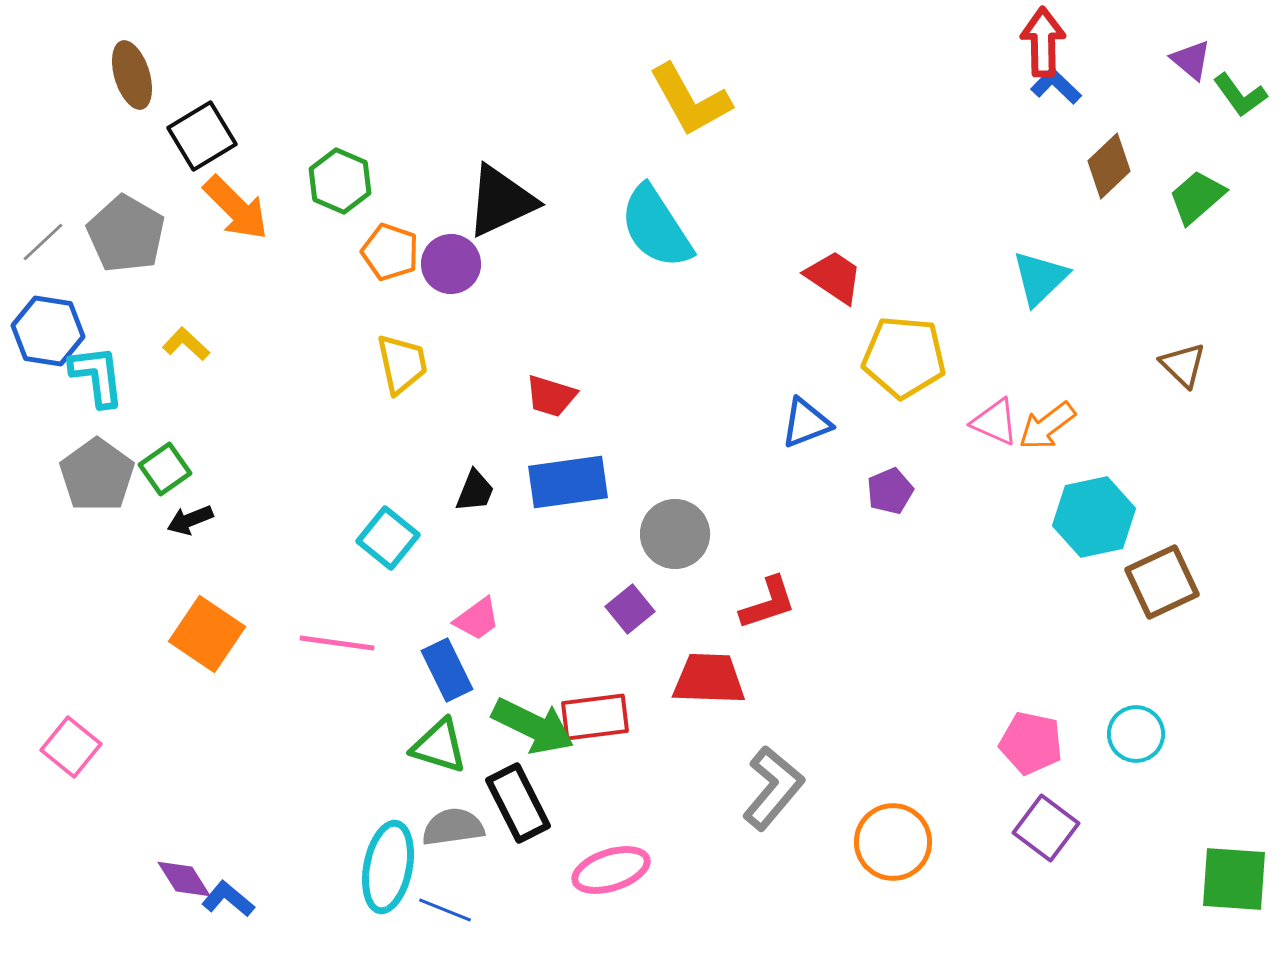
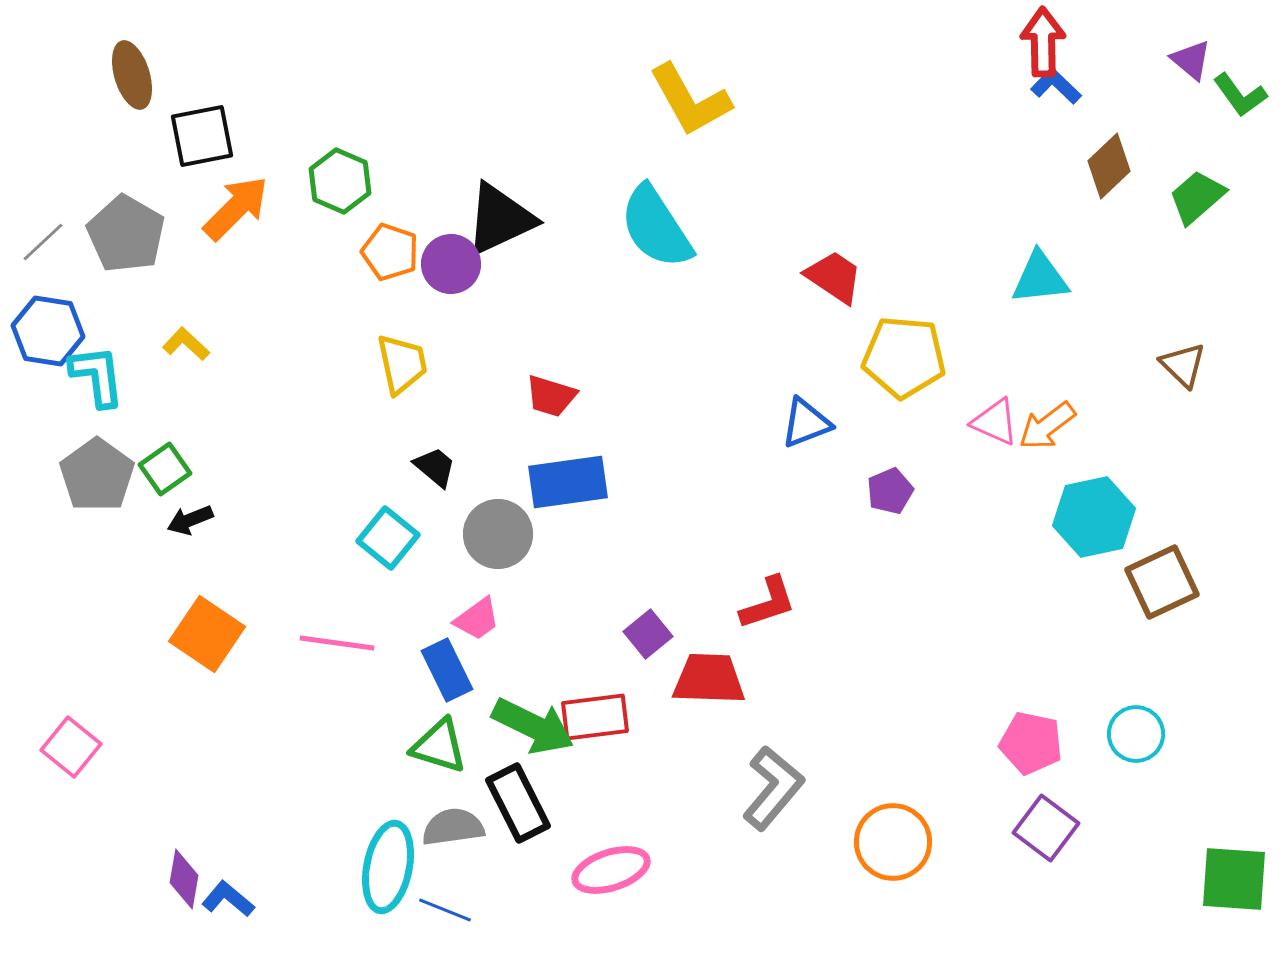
black square at (202, 136): rotated 20 degrees clockwise
black triangle at (501, 201): moved 1 px left, 18 px down
orange arrow at (236, 208): rotated 90 degrees counterclockwise
cyan triangle at (1040, 278): rotated 38 degrees clockwise
black trapezoid at (475, 491): moved 40 px left, 24 px up; rotated 72 degrees counterclockwise
gray circle at (675, 534): moved 177 px left
purple square at (630, 609): moved 18 px right, 25 px down
purple diamond at (184, 879): rotated 42 degrees clockwise
